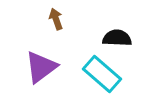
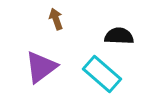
black semicircle: moved 2 px right, 2 px up
